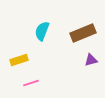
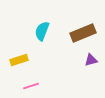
pink line: moved 3 px down
